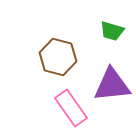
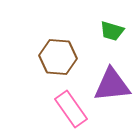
brown hexagon: rotated 9 degrees counterclockwise
pink rectangle: moved 1 px down
